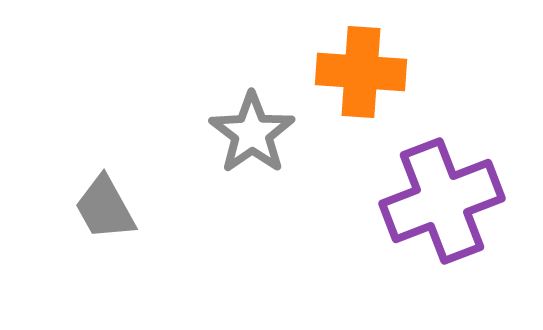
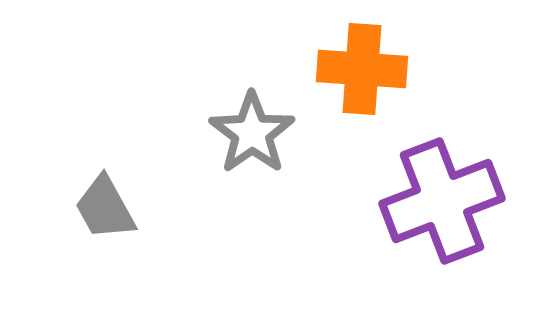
orange cross: moved 1 px right, 3 px up
